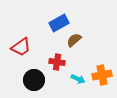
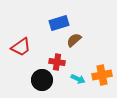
blue rectangle: rotated 12 degrees clockwise
black circle: moved 8 px right
